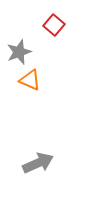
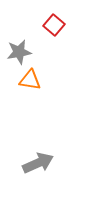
gray star: rotated 10 degrees clockwise
orange triangle: rotated 15 degrees counterclockwise
